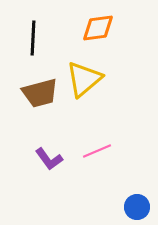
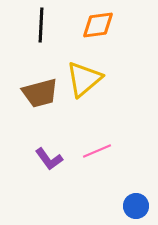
orange diamond: moved 3 px up
black line: moved 8 px right, 13 px up
blue circle: moved 1 px left, 1 px up
